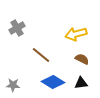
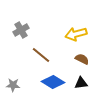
gray cross: moved 4 px right, 2 px down
